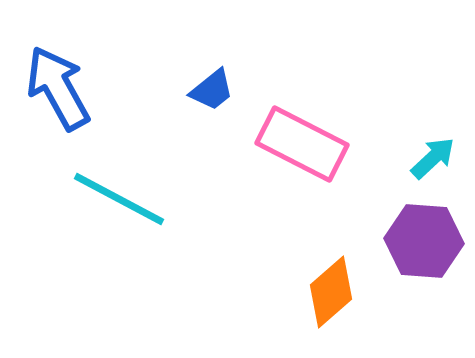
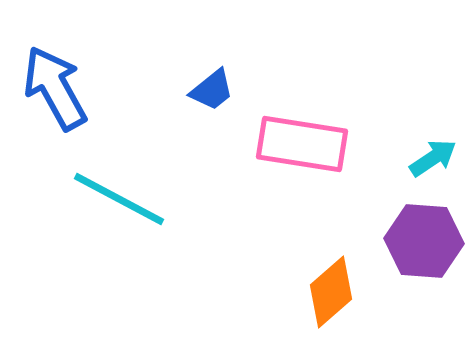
blue arrow: moved 3 px left
pink rectangle: rotated 18 degrees counterclockwise
cyan arrow: rotated 9 degrees clockwise
